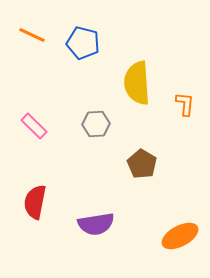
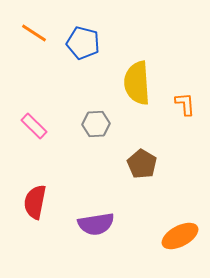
orange line: moved 2 px right, 2 px up; rotated 8 degrees clockwise
orange L-shape: rotated 10 degrees counterclockwise
